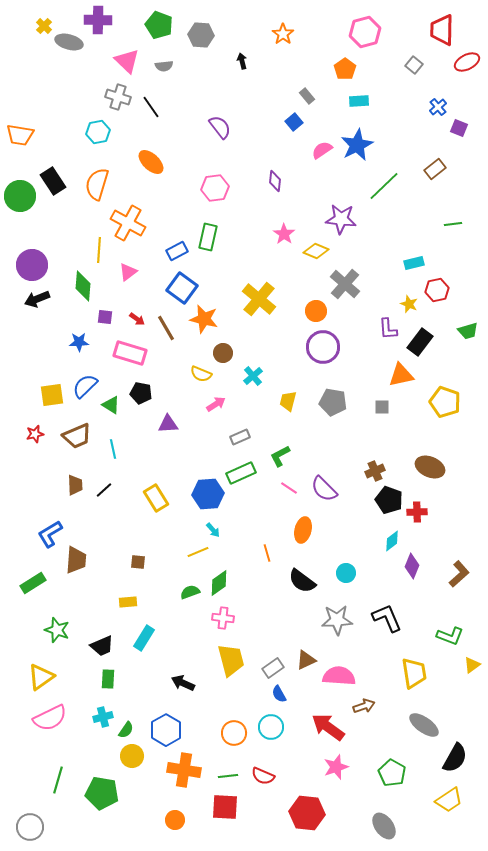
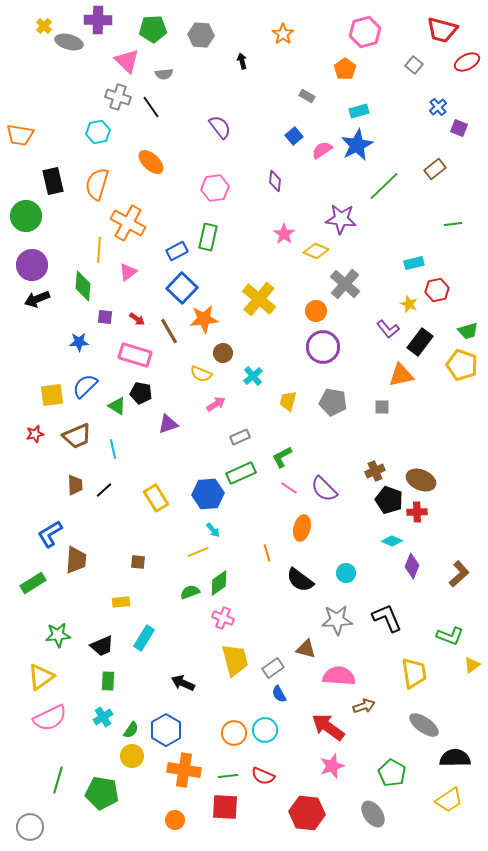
green pentagon at (159, 25): moved 6 px left, 4 px down; rotated 24 degrees counterclockwise
red trapezoid at (442, 30): rotated 76 degrees counterclockwise
gray semicircle at (164, 66): moved 8 px down
gray rectangle at (307, 96): rotated 21 degrees counterclockwise
cyan rectangle at (359, 101): moved 10 px down; rotated 12 degrees counterclockwise
blue square at (294, 122): moved 14 px down
black rectangle at (53, 181): rotated 20 degrees clockwise
green circle at (20, 196): moved 6 px right, 20 px down
blue square at (182, 288): rotated 8 degrees clockwise
orange star at (204, 319): rotated 20 degrees counterclockwise
brown line at (166, 328): moved 3 px right, 3 px down
purple L-shape at (388, 329): rotated 35 degrees counterclockwise
pink rectangle at (130, 353): moved 5 px right, 2 px down
yellow pentagon at (445, 402): moved 17 px right, 37 px up
green triangle at (111, 405): moved 6 px right, 1 px down
purple triangle at (168, 424): rotated 15 degrees counterclockwise
green L-shape at (280, 456): moved 2 px right, 1 px down
brown ellipse at (430, 467): moved 9 px left, 13 px down
orange ellipse at (303, 530): moved 1 px left, 2 px up
cyan diamond at (392, 541): rotated 60 degrees clockwise
black semicircle at (302, 581): moved 2 px left, 1 px up
yellow rectangle at (128, 602): moved 7 px left
pink cross at (223, 618): rotated 15 degrees clockwise
green star at (57, 630): moved 1 px right, 5 px down; rotated 25 degrees counterclockwise
yellow trapezoid at (231, 660): moved 4 px right
brown triangle at (306, 660): moved 11 px up; rotated 40 degrees clockwise
green rectangle at (108, 679): moved 2 px down
cyan cross at (103, 717): rotated 18 degrees counterclockwise
cyan circle at (271, 727): moved 6 px left, 3 px down
green semicircle at (126, 730): moved 5 px right
black semicircle at (455, 758): rotated 120 degrees counterclockwise
pink star at (336, 767): moved 4 px left, 1 px up
gray ellipse at (384, 826): moved 11 px left, 12 px up
